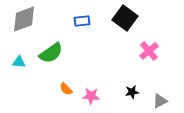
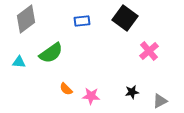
gray diamond: moved 2 px right; rotated 16 degrees counterclockwise
